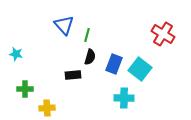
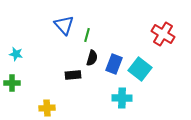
black semicircle: moved 2 px right, 1 px down
green cross: moved 13 px left, 6 px up
cyan cross: moved 2 px left
